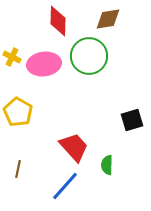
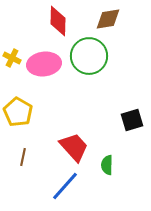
yellow cross: moved 1 px down
brown line: moved 5 px right, 12 px up
